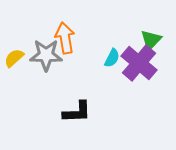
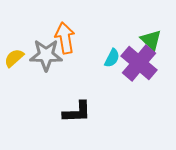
green triangle: rotated 30 degrees counterclockwise
